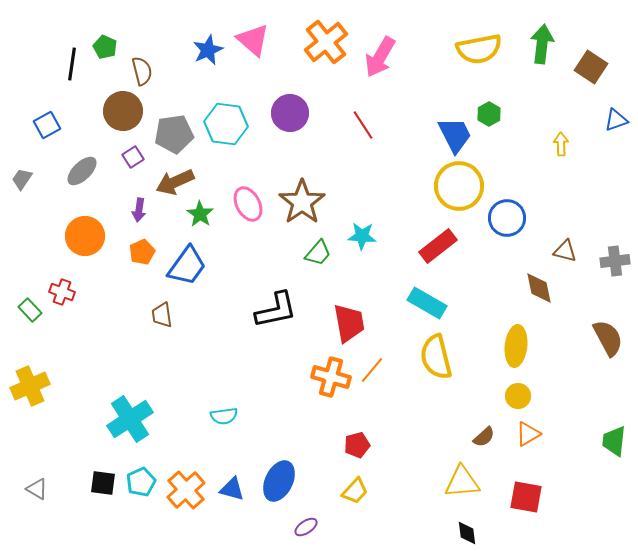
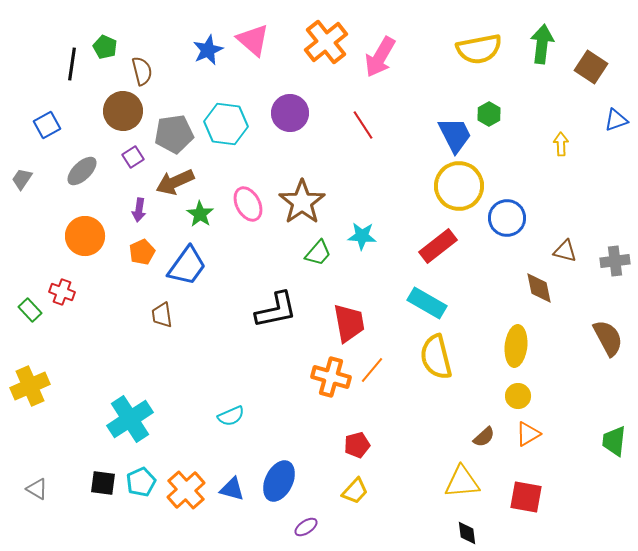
cyan semicircle at (224, 416): moved 7 px right; rotated 16 degrees counterclockwise
